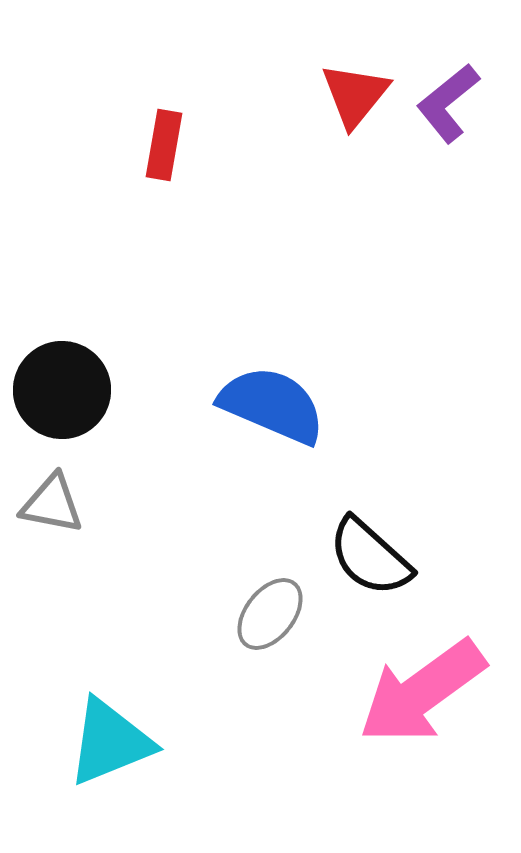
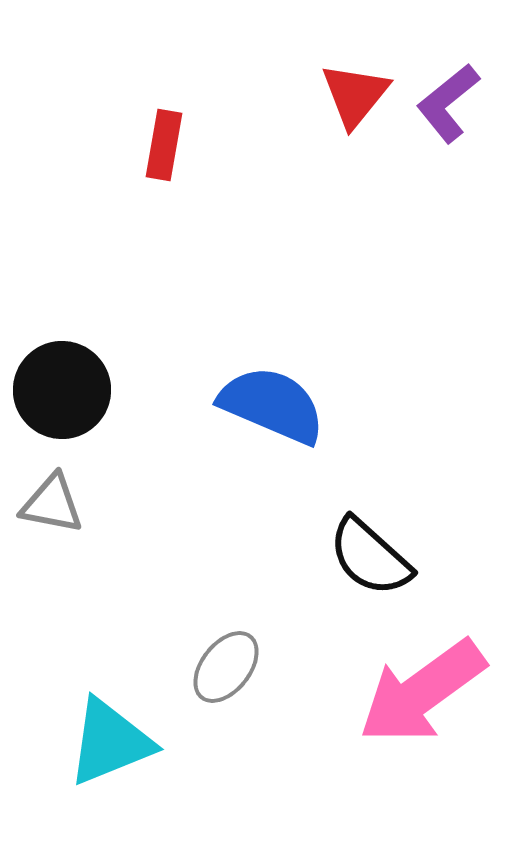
gray ellipse: moved 44 px left, 53 px down
